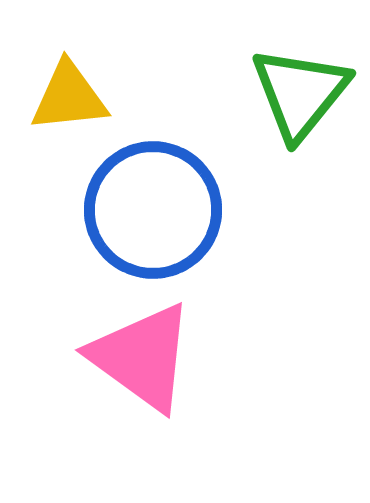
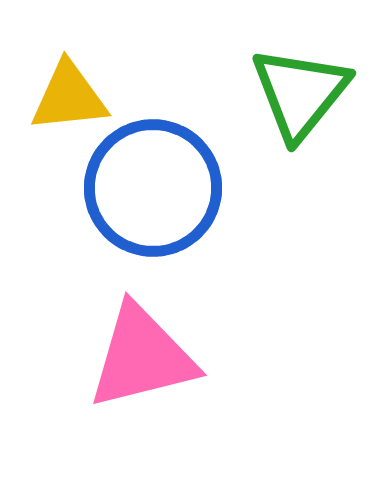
blue circle: moved 22 px up
pink triangle: rotated 50 degrees counterclockwise
